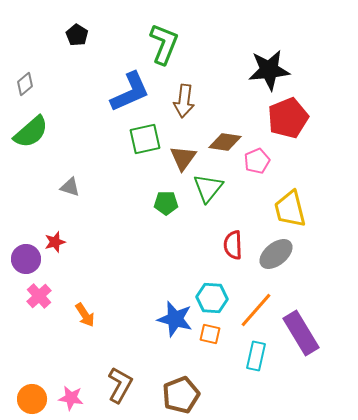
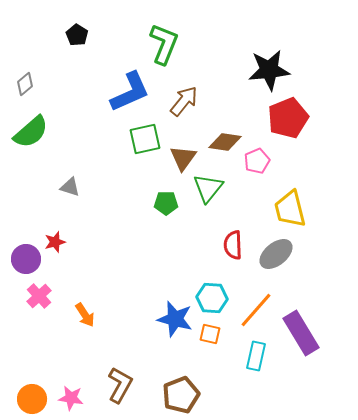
brown arrow: rotated 148 degrees counterclockwise
